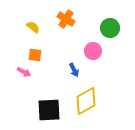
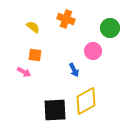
orange cross: rotated 12 degrees counterclockwise
black square: moved 6 px right
